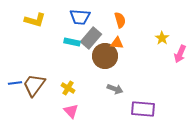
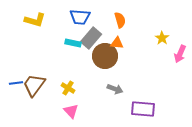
cyan rectangle: moved 1 px right, 1 px down
blue line: moved 1 px right
